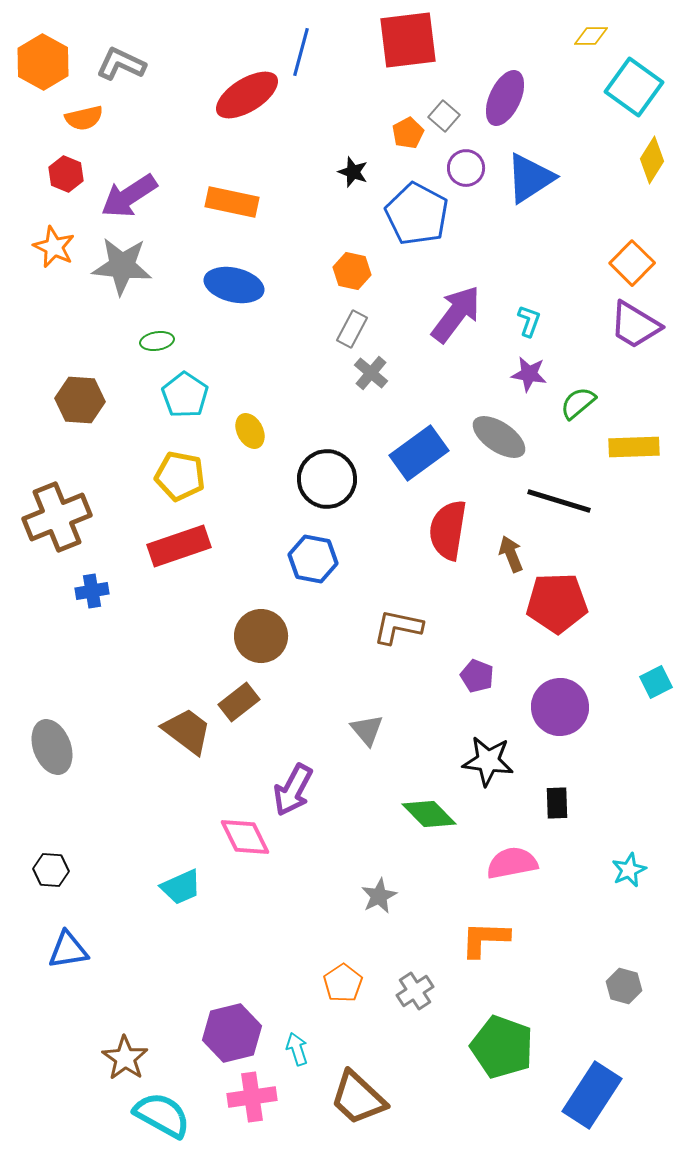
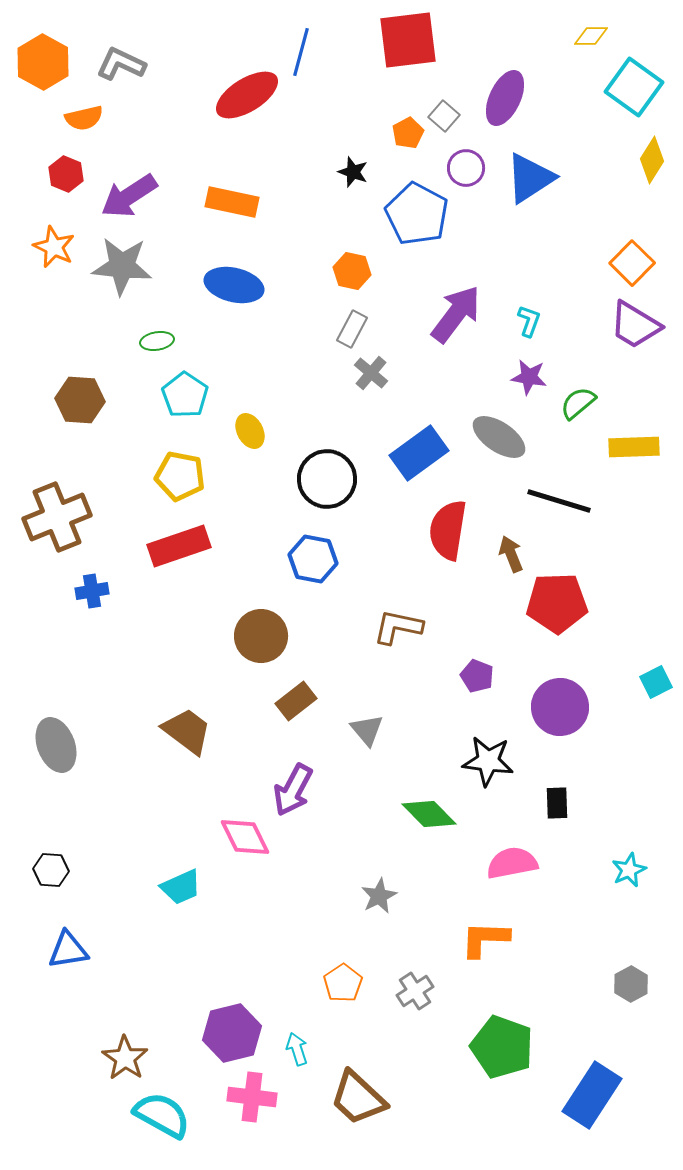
purple star at (529, 374): moved 3 px down
brown rectangle at (239, 702): moved 57 px right, 1 px up
gray ellipse at (52, 747): moved 4 px right, 2 px up
gray hexagon at (624, 986): moved 7 px right, 2 px up; rotated 16 degrees clockwise
pink cross at (252, 1097): rotated 15 degrees clockwise
